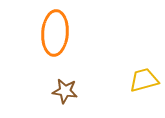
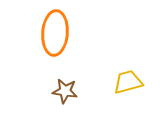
yellow trapezoid: moved 16 px left, 2 px down
